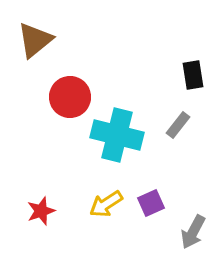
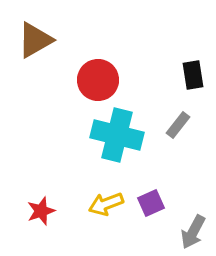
brown triangle: rotated 9 degrees clockwise
red circle: moved 28 px right, 17 px up
yellow arrow: rotated 12 degrees clockwise
